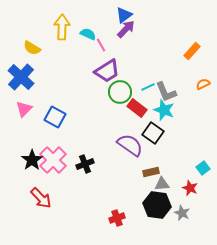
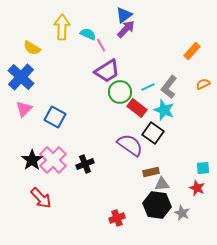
gray L-shape: moved 3 px right, 5 px up; rotated 60 degrees clockwise
cyan square: rotated 32 degrees clockwise
red star: moved 7 px right
